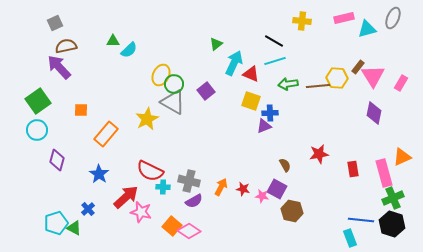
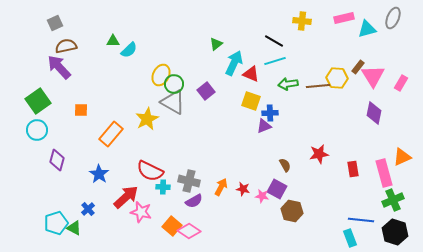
orange rectangle at (106, 134): moved 5 px right
green cross at (393, 198): moved 2 px down
black hexagon at (392, 224): moved 3 px right, 8 px down
